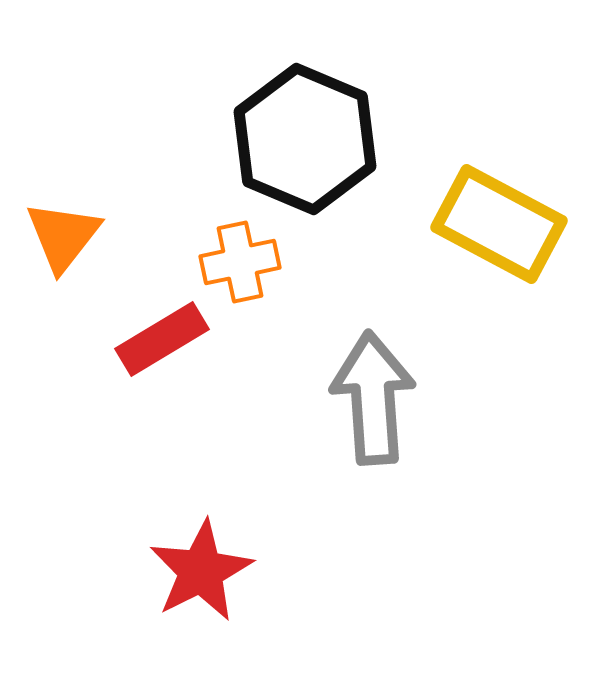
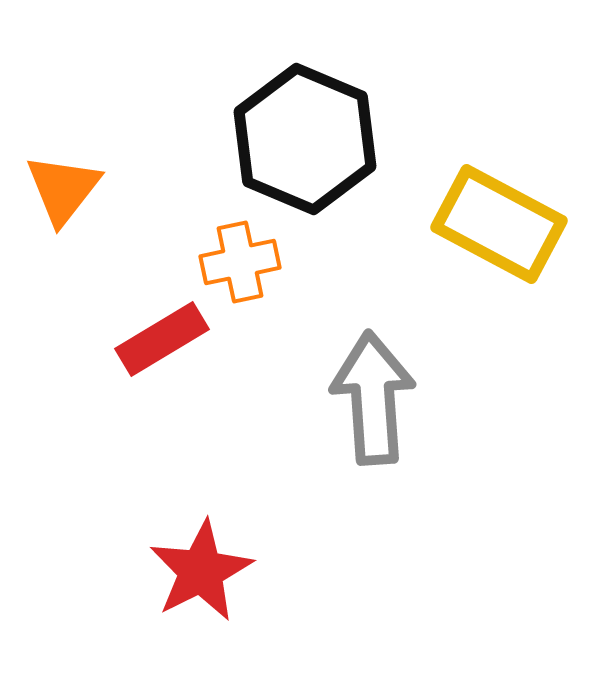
orange triangle: moved 47 px up
